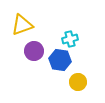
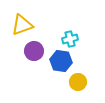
blue hexagon: moved 1 px right, 1 px down
